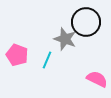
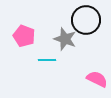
black circle: moved 2 px up
pink pentagon: moved 7 px right, 19 px up
cyan line: rotated 66 degrees clockwise
